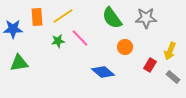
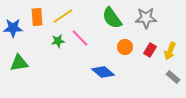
blue star: moved 1 px up
red rectangle: moved 15 px up
